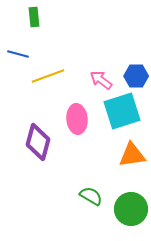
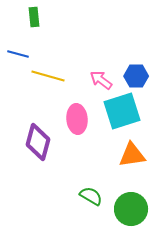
yellow line: rotated 36 degrees clockwise
